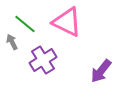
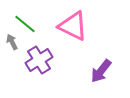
pink triangle: moved 6 px right, 4 px down
purple cross: moved 4 px left
